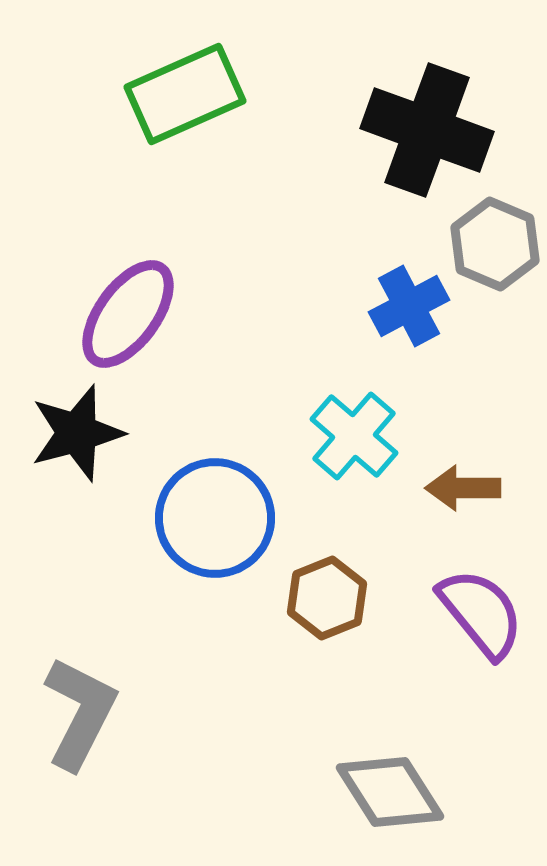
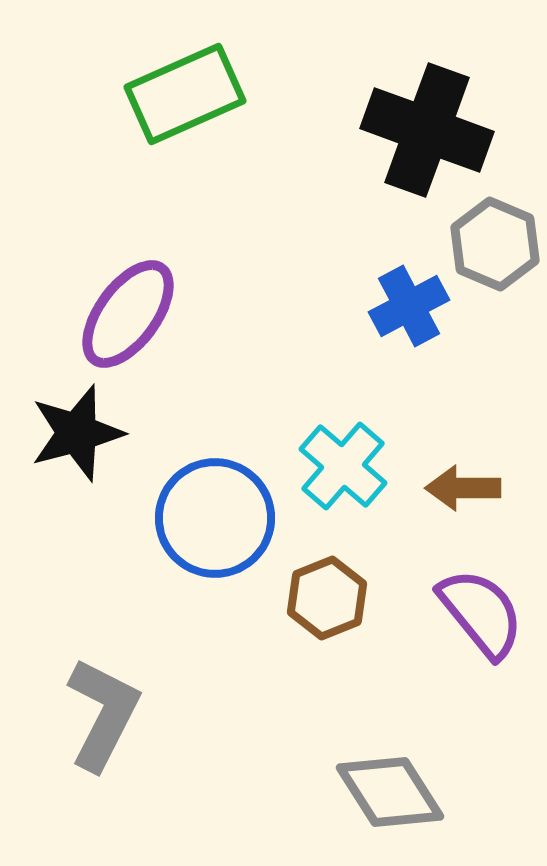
cyan cross: moved 11 px left, 30 px down
gray L-shape: moved 23 px right, 1 px down
